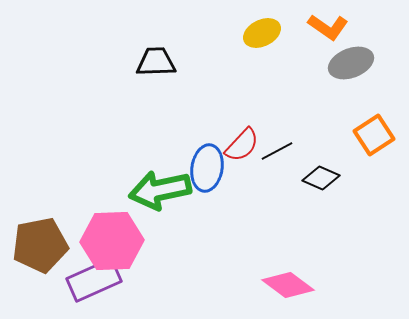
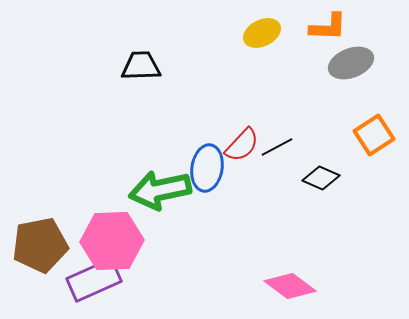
orange L-shape: rotated 33 degrees counterclockwise
black trapezoid: moved 15 px left, 4 px down
black line: moved 4 px up
pink diamond: moved 2 px right, 1 px down
